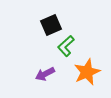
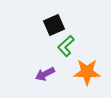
black square: moved 3 px right
orange star: rotated 24 degrees clockwise
